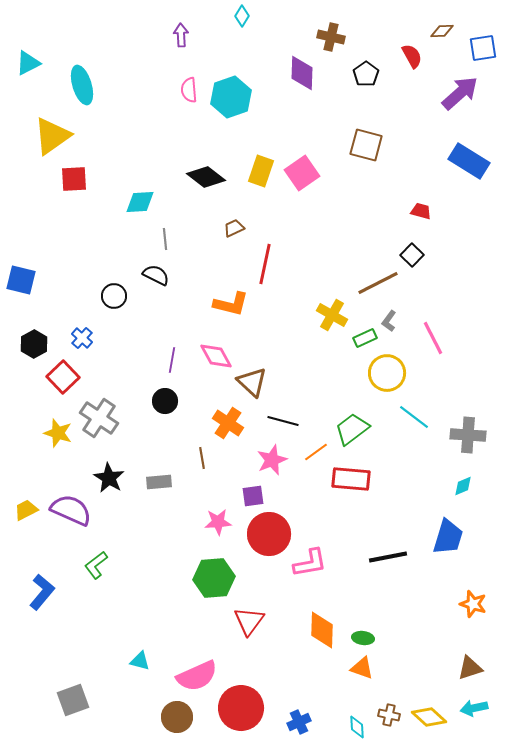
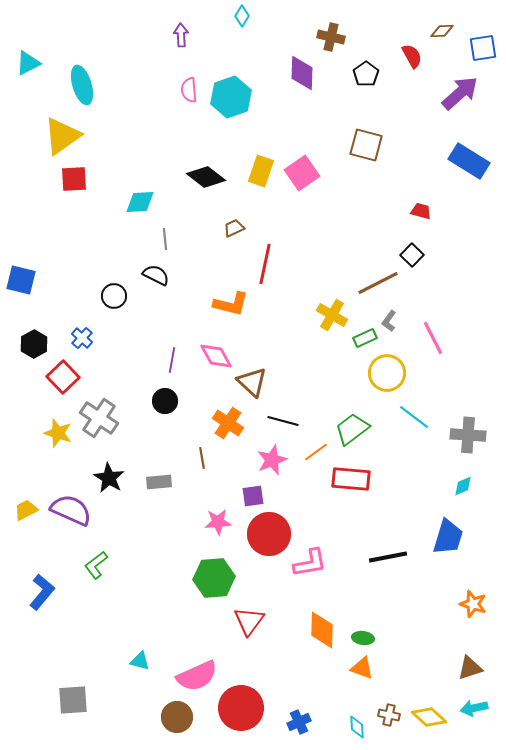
yellow triangle at (52, 136): moved 10 px right
gray square at (73, 700): rotated 16 degrees clockwise
